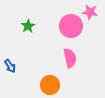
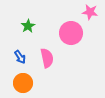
pink circle: moved 7 px down
pink semicircle: moved 23 px left
blue arrow: moved 10 px right, 9 px up
orange circle: moved 27 px left, 2 px up
